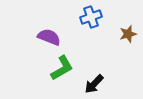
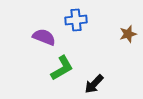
blue cross: moved 15 px left, 3 px down; rotated 15 degrees clockwise
purple semicircle: moved 5 px left
